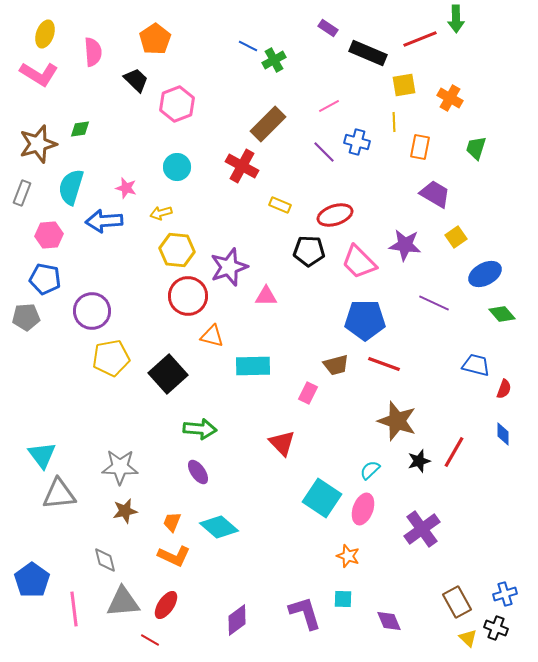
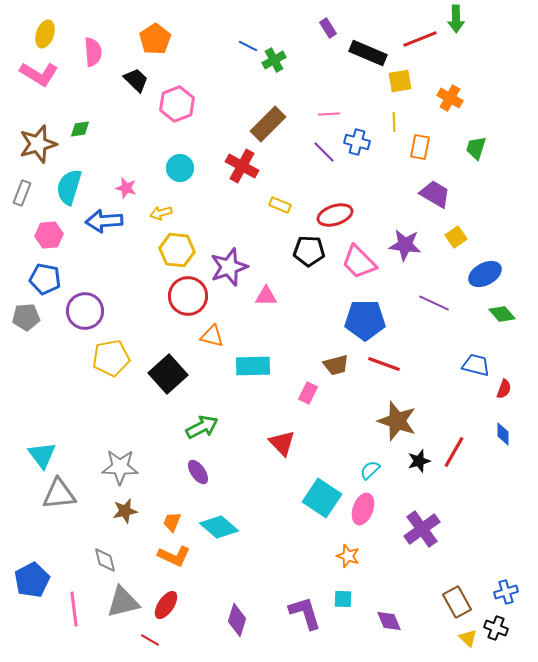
purple rectangle at (328, 28): rotated 24 degrees clockwise
yellow square at (404, 85): moved 4 px left, 4 px up
pink line at (329, 106): moved 8 px down; rotated 25 degrees clockwise
cyan circle at (177, 167): moved 3 px right, 1 px down
cyan semicircle at (71, 187): moved 2 px left
purple circle at (92, 311): moved 7 px left
green arrow at (200, 429): moved 2 px right, 2 px up; rotated 32 degrees counterclockwise
blue pentagon at (32, 580): rotated 8 degrees clockwise
blue cross at (505, 594): moved 1 px right, 2 px up
gray triangle at (123, 602): rotated 9 degrees counterclockwise
purple diamond at (237, 620): rotated 36 degrees counterclockwise
